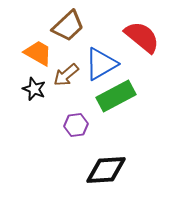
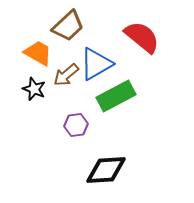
blue triangle: moved 5 px left
